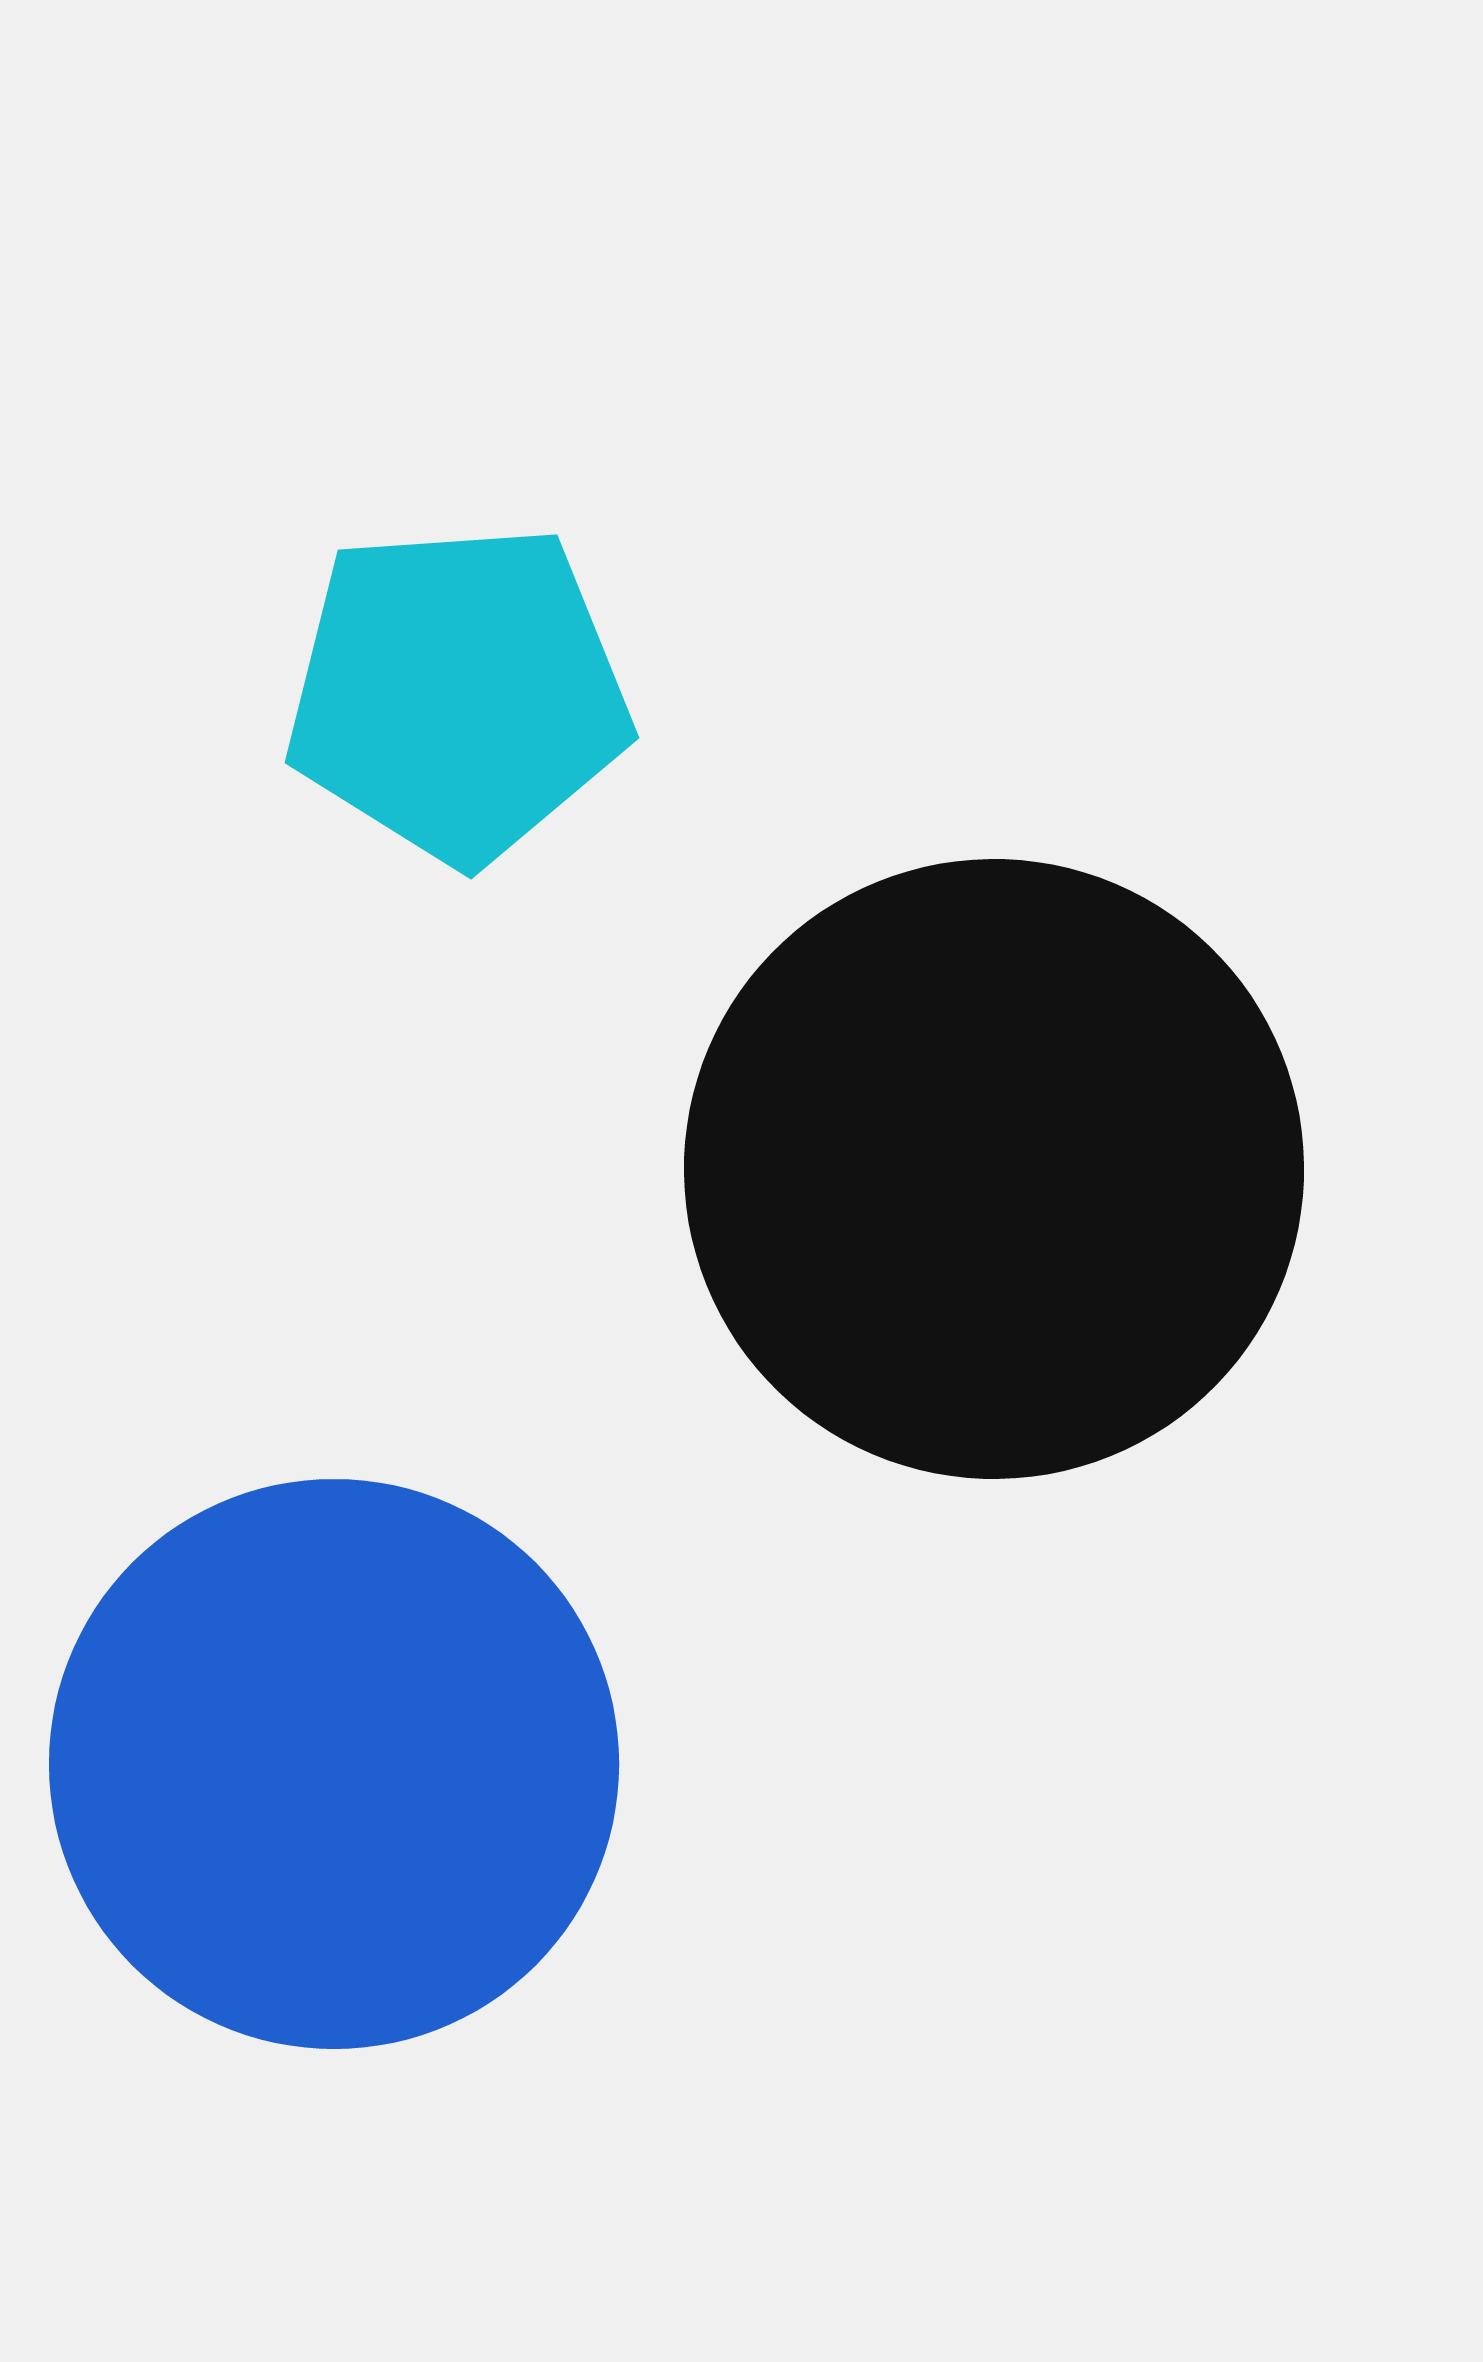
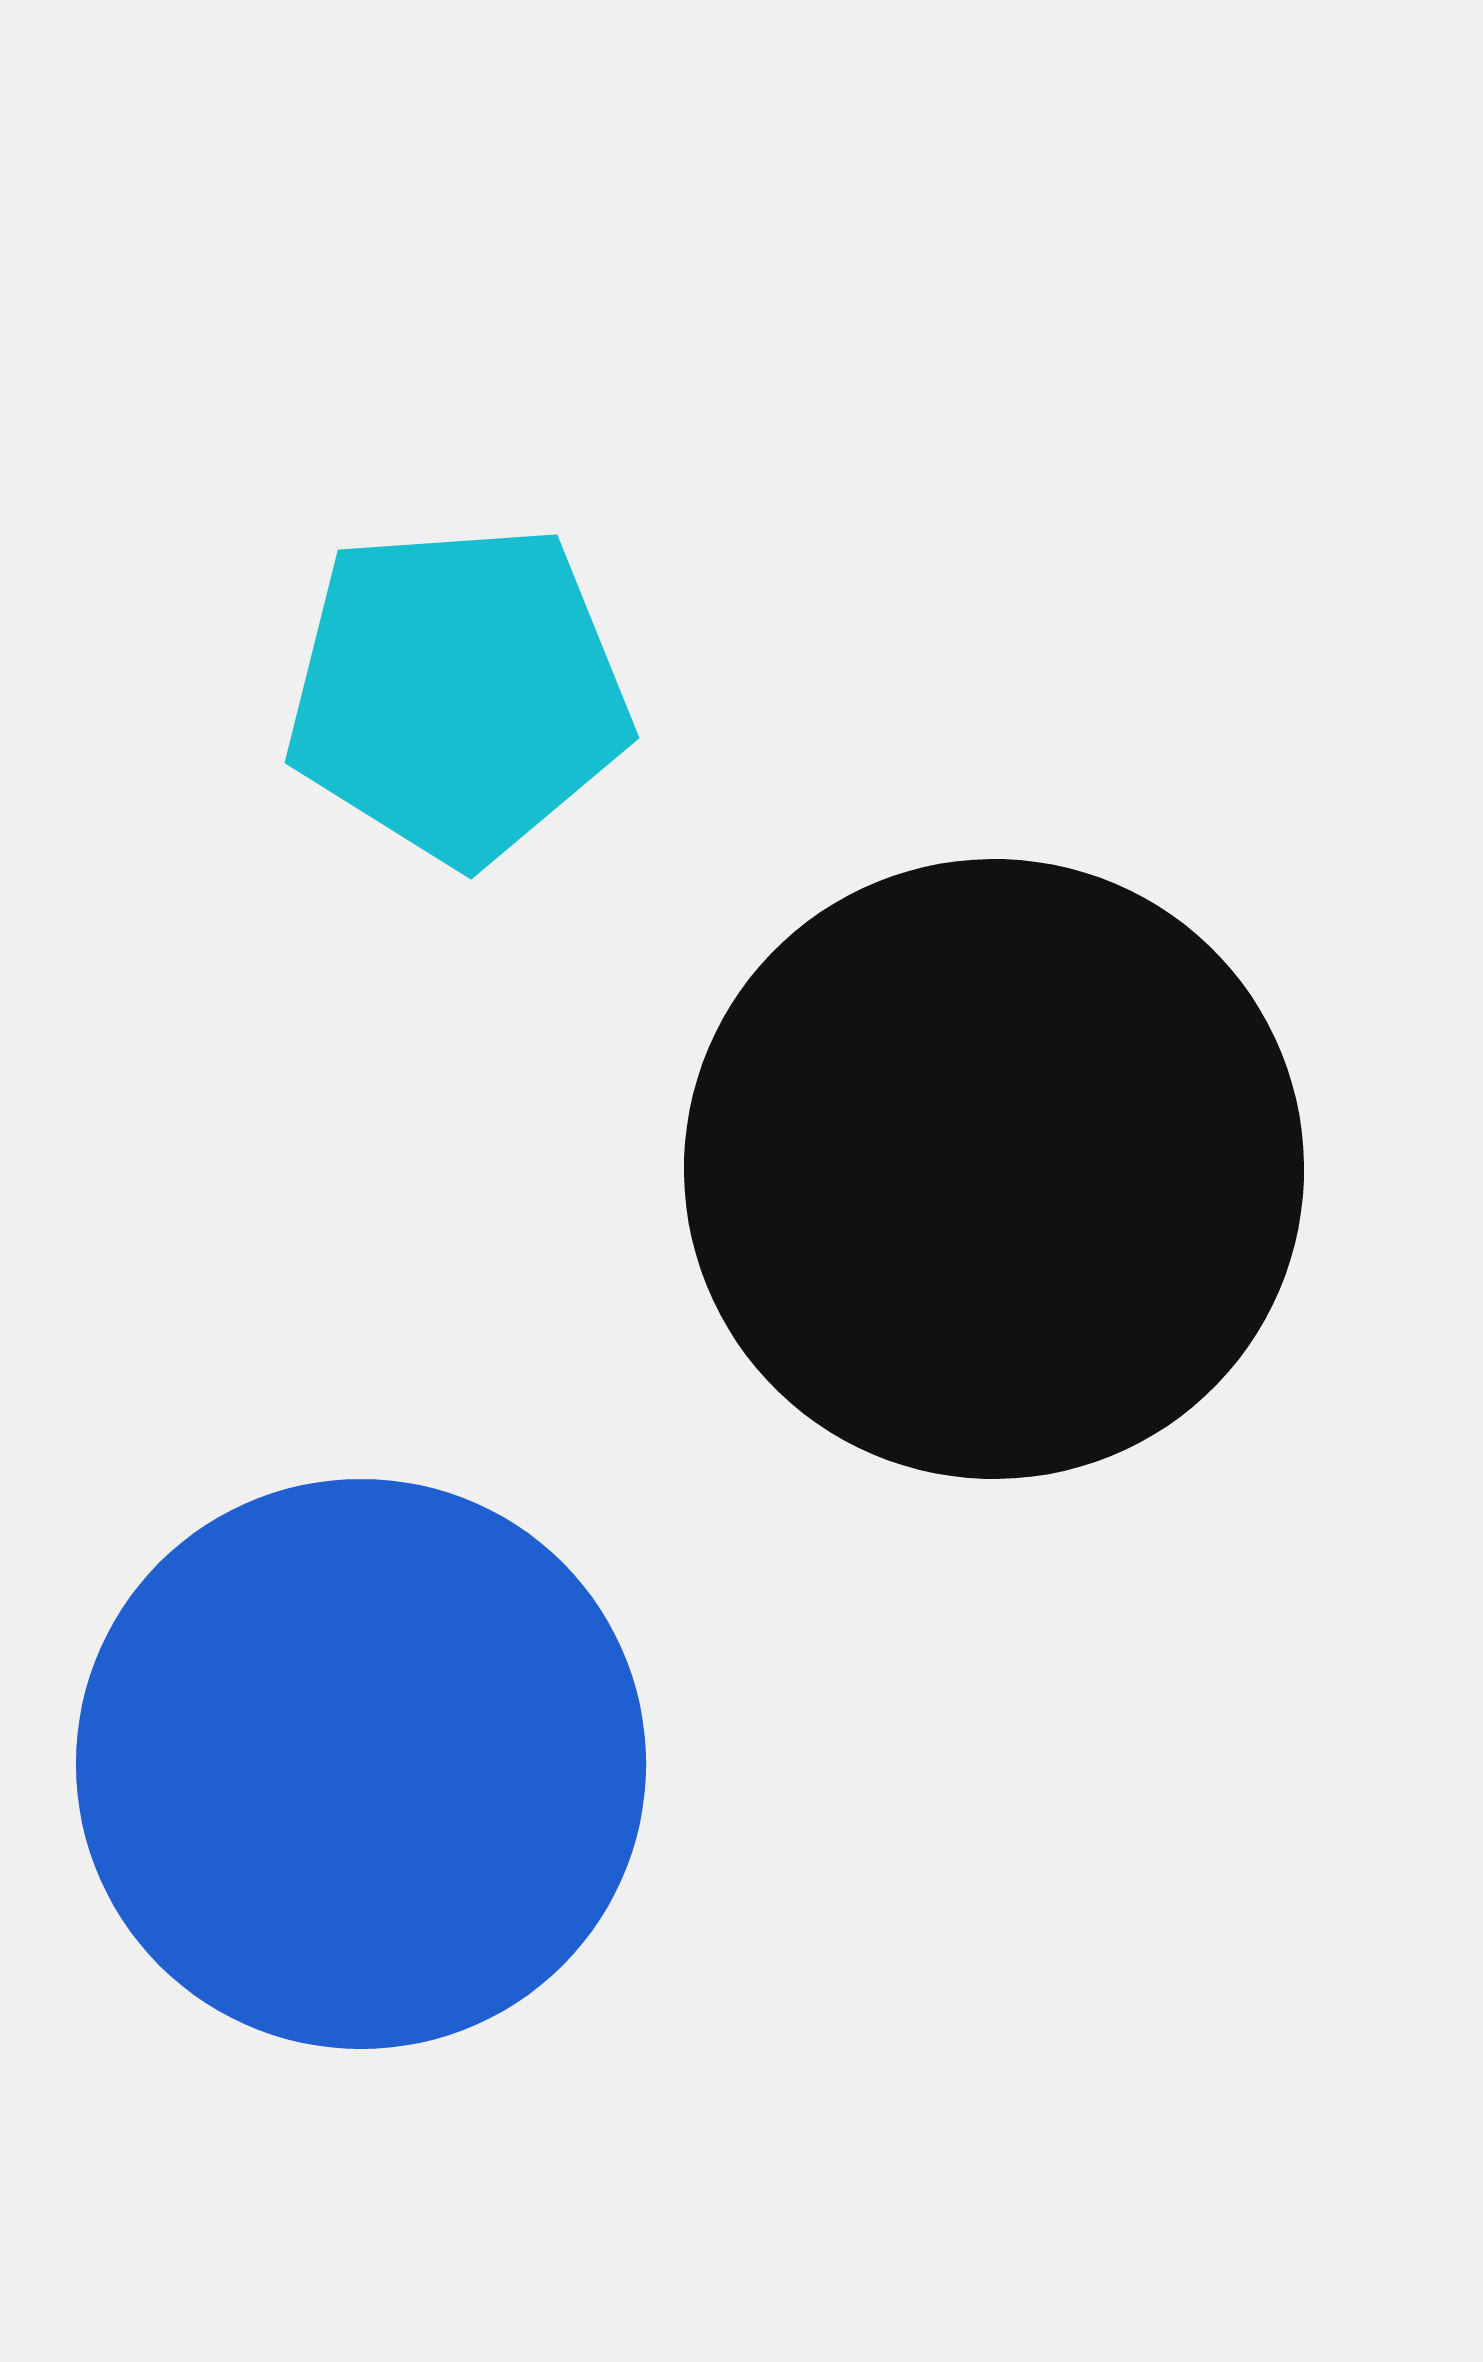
blue circle: moved 27 px right
